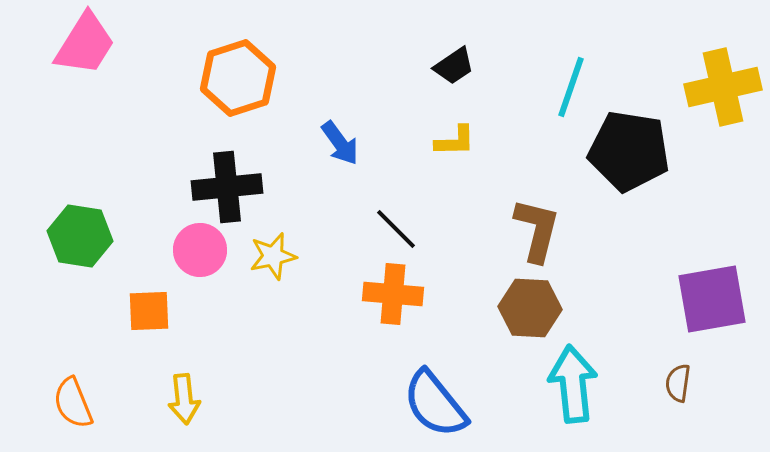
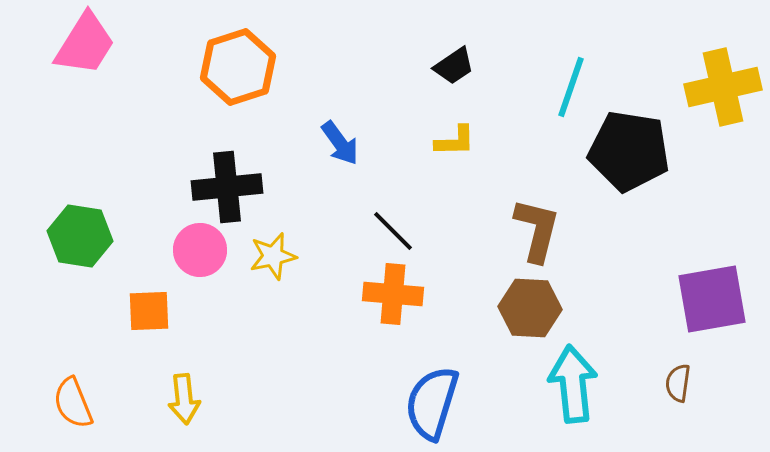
orange hexagon: moved 11 px up
black line: moved 3 px left, 2 px down
blue semicircle: moved 3 px left, 1 px up; rotated 56 degrees clockwise
